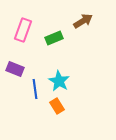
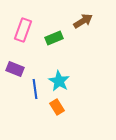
orange rectangle: moved 1 px down
